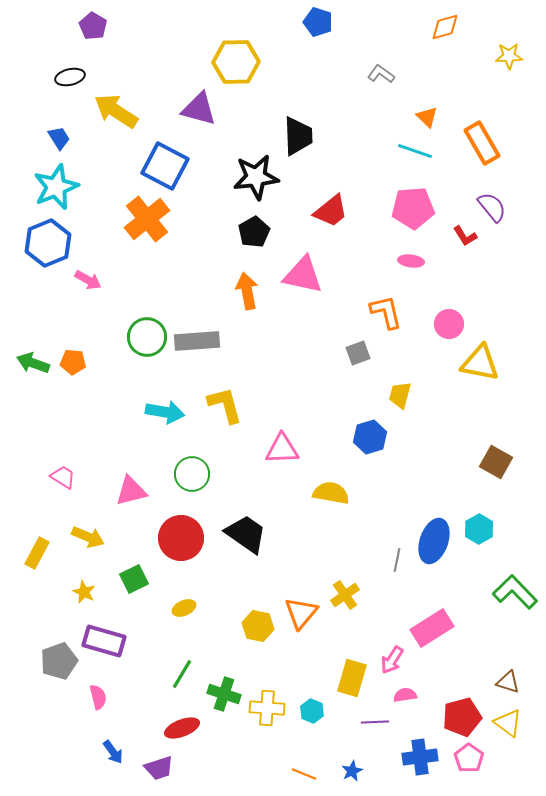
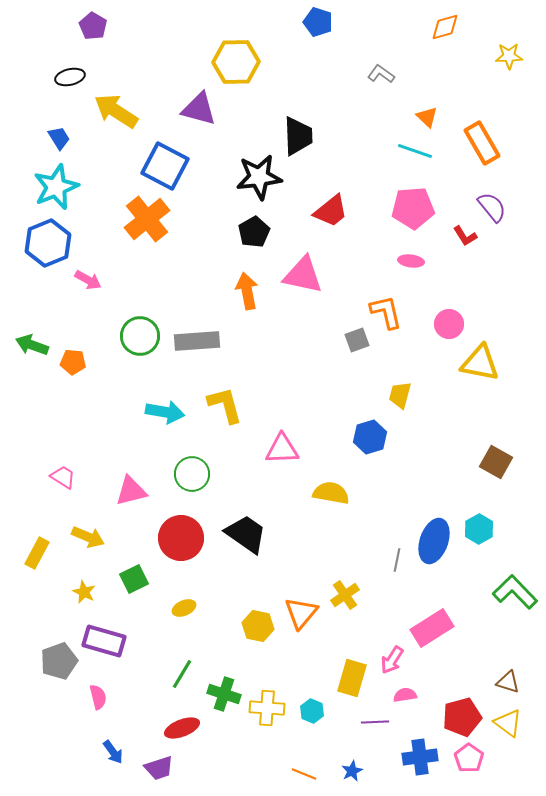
black star at (256, 177): moved 3 px right
green circle at (147, 337): moved 7 px left, 1 px up
gray square at (358, 353): moved 1 px left, 13 px up
green arrow at (33, 363): moved 1 px left, 18 px up
